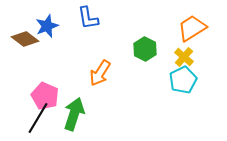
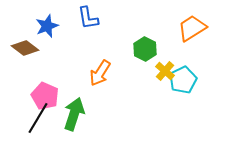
brown diamond: moved 9 px down
yellow cross: moved 19 px left, 14 px down
